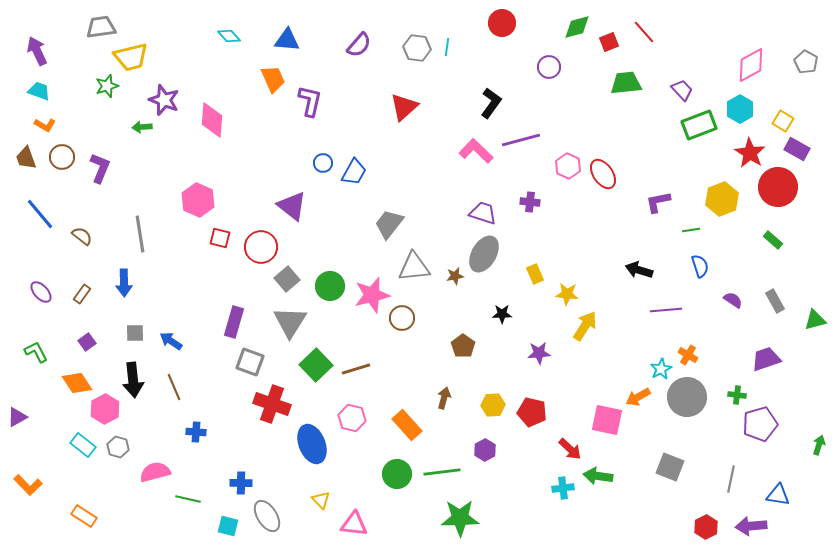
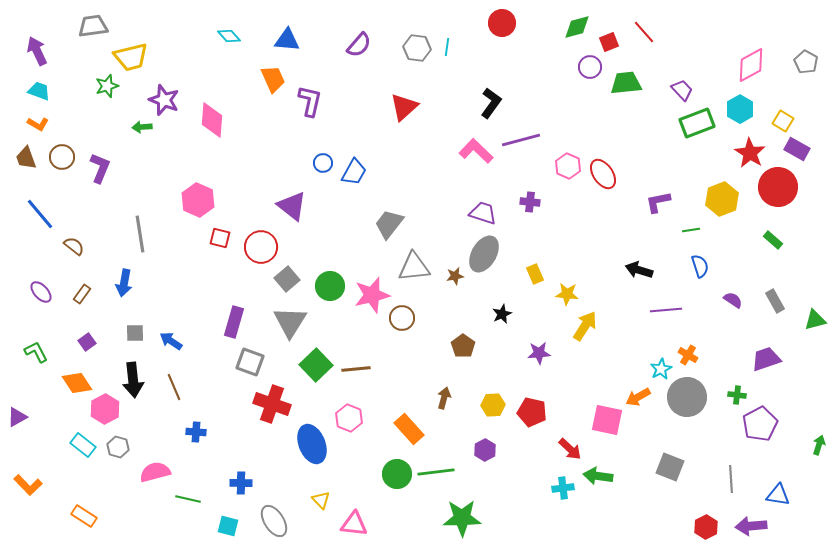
gray trapezoid at (101, 27): moved 8 px left, 1 px up
purple circle at (549, 67): moved 41 px right
orange L-shape at (45, 125): moved 7 px left, 1 px up
green rectangle at (699, 125): moved 2 px left, 2 px up
brown semicircle at (82, 236): moved 8 px left, 10 px down
blue arrow at (124, 283): rotated 12 degrees clockwise
black star at (502, 314): rotated 24 degrees counterclockwise
brown line at (356, 369): rotated 12 degrees clockwise
pink hexagon at (352, 418): moved 3 px left; rotated 8 degrees clockwise
purple pentagon at (760, 424): rotated 12 degrees counterclockwise
orange rectangle at (407, 425): moved 2 px right, 4 px down
green line at (442, 472): moved 6 px left
gray line at (731, 479): rotated 16 degrees counterclockwise
gray ellipse at (267, 516): moved 7 px right, 5 px down
green star at (460, 518): moved 2 px right
